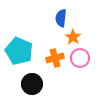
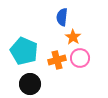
blue semicircle: moved 1 px right, 1 px up
cyan pentagon: moved 5 px right
orange cross: moved 2 px right, 2 px down
black circle: moved 2 px left
